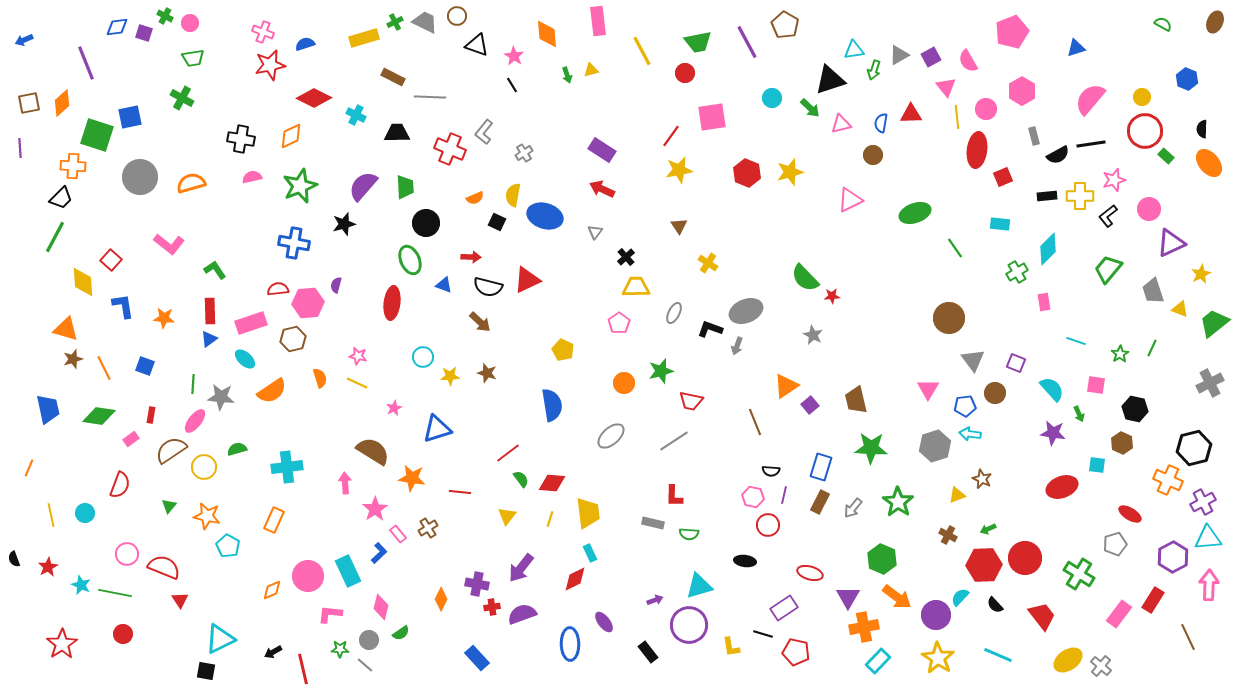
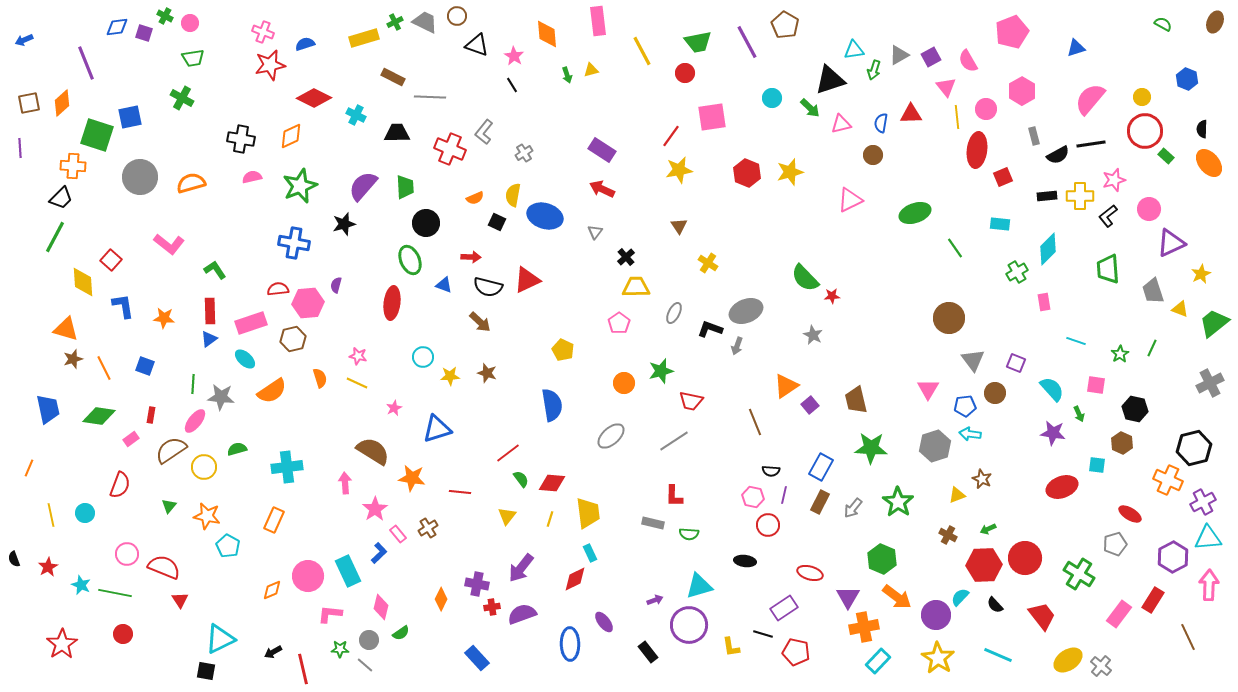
green trapezoid at (1108, 269): rotated 44 degrees counterclockwise
blue rectangle at (821, 467): rotated 12 degrees clockwise
